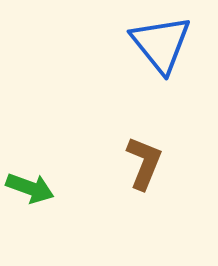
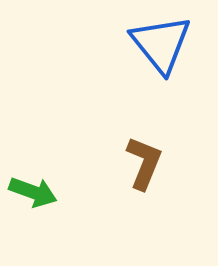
green arrow: moved 3 px right, 4 px down
